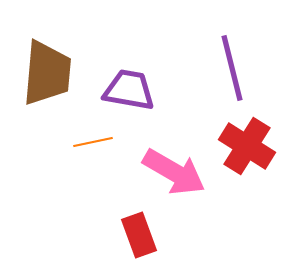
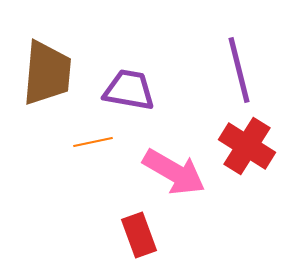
purple line: moved 7 px right, 2 px down
